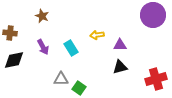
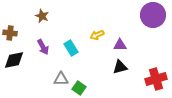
yellow arrow: rotated 16 degrees counterclockwise
